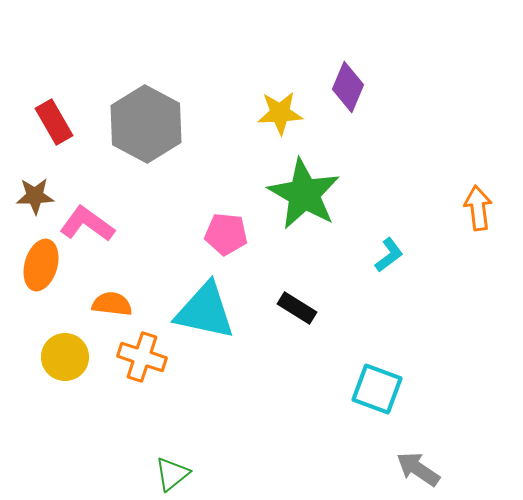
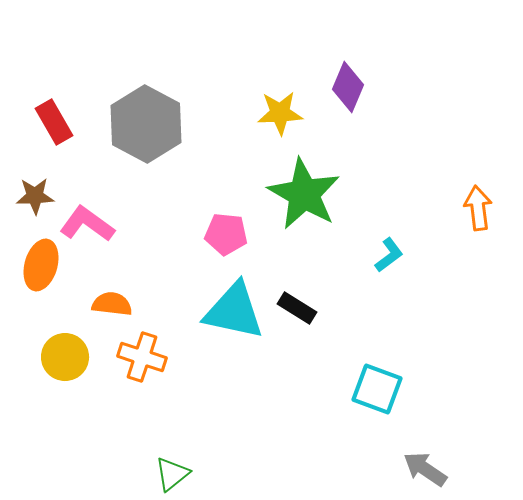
cyan triangle: moved 29 px right
gray arrow: moved 7 px right
